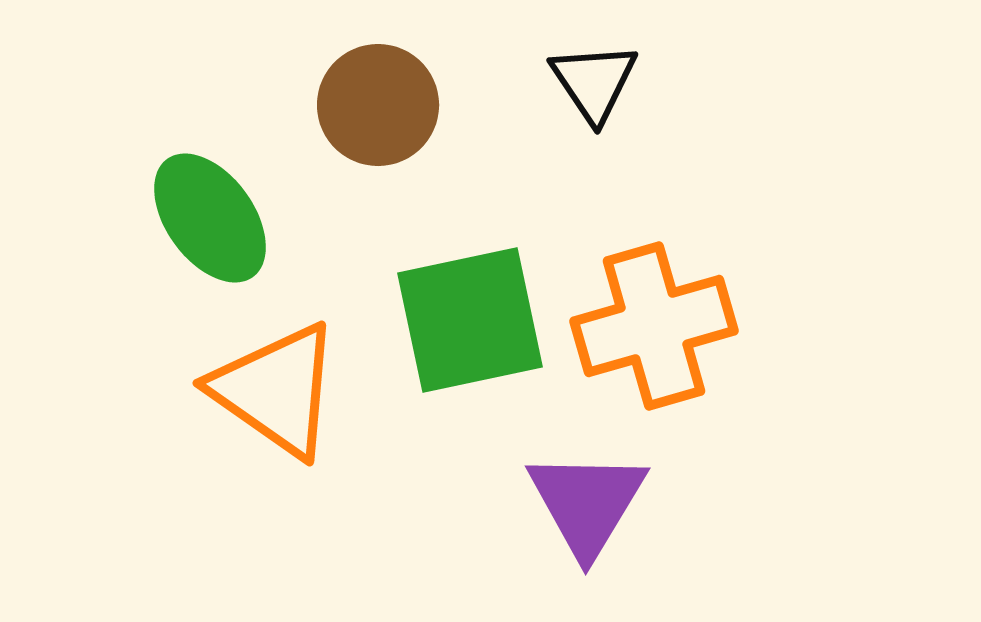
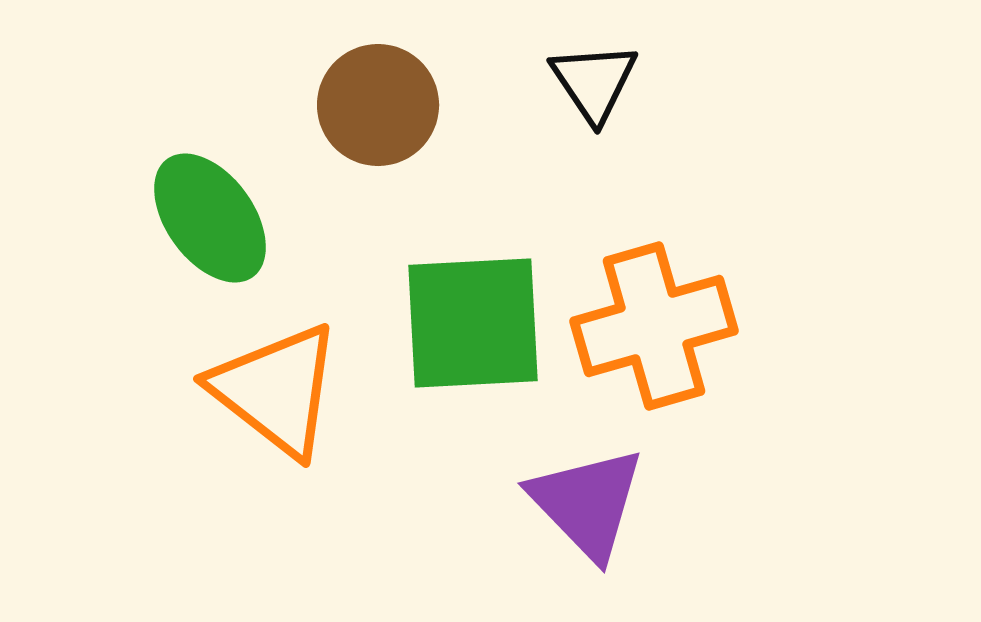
green square: moved 3 px right, 3 px down; rotated 9 degrees clockwise
orange triangle: rotated 3 degrees clockwise
purple triangle: rotated 15 degrees counterclockwise
